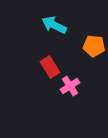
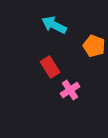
orange pentagon: rotated 15 degrees clockwise
pink cross: moved 4 px down
